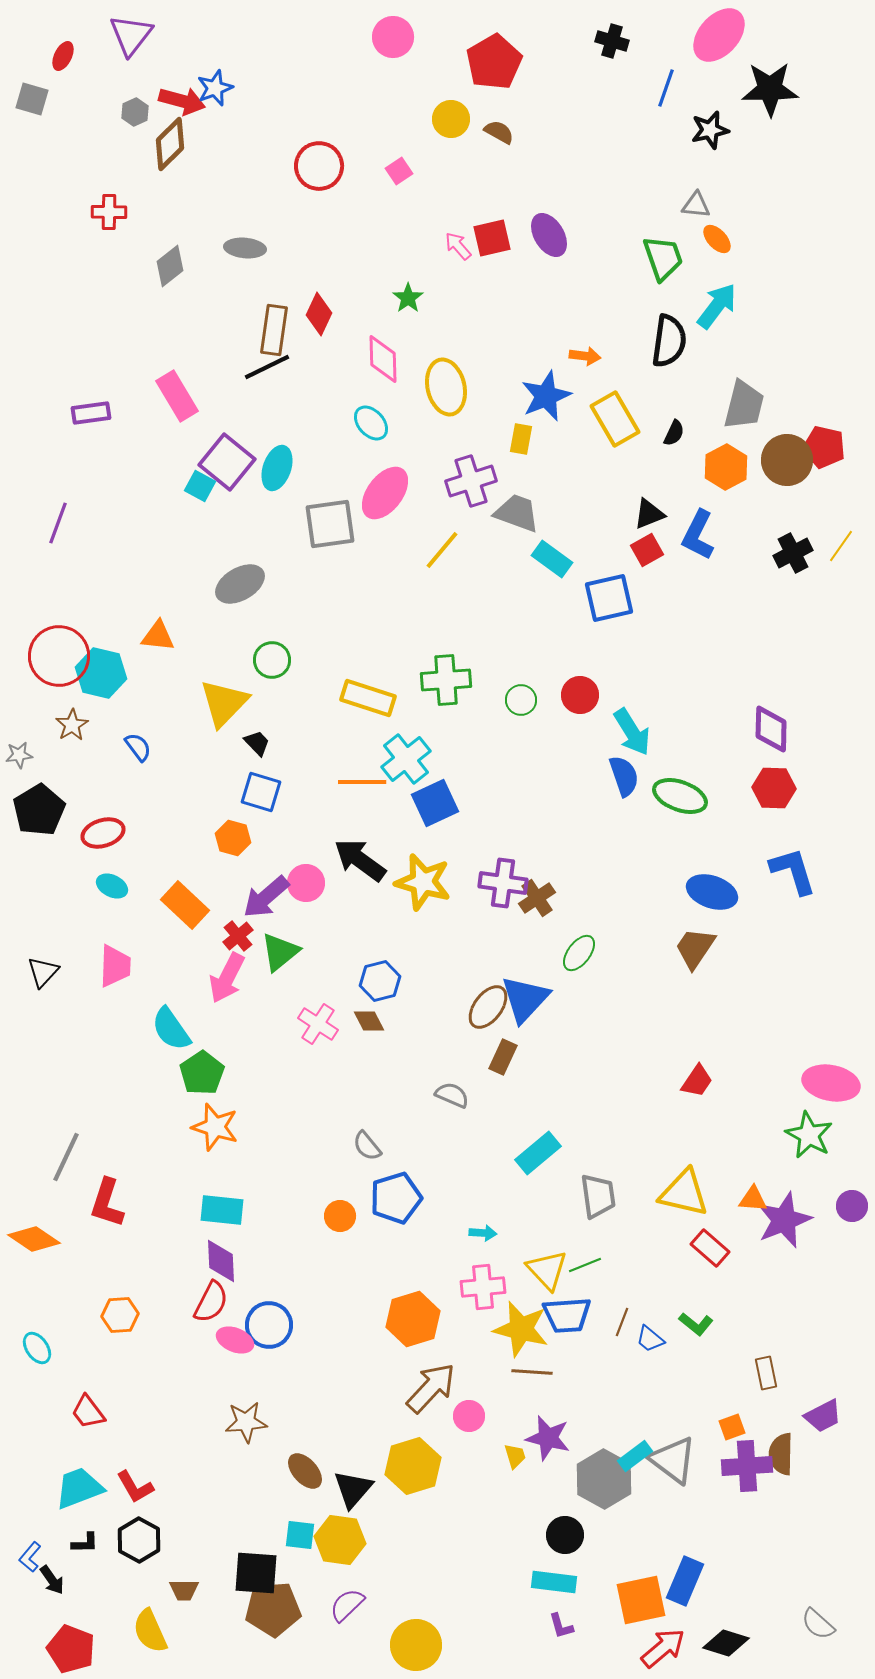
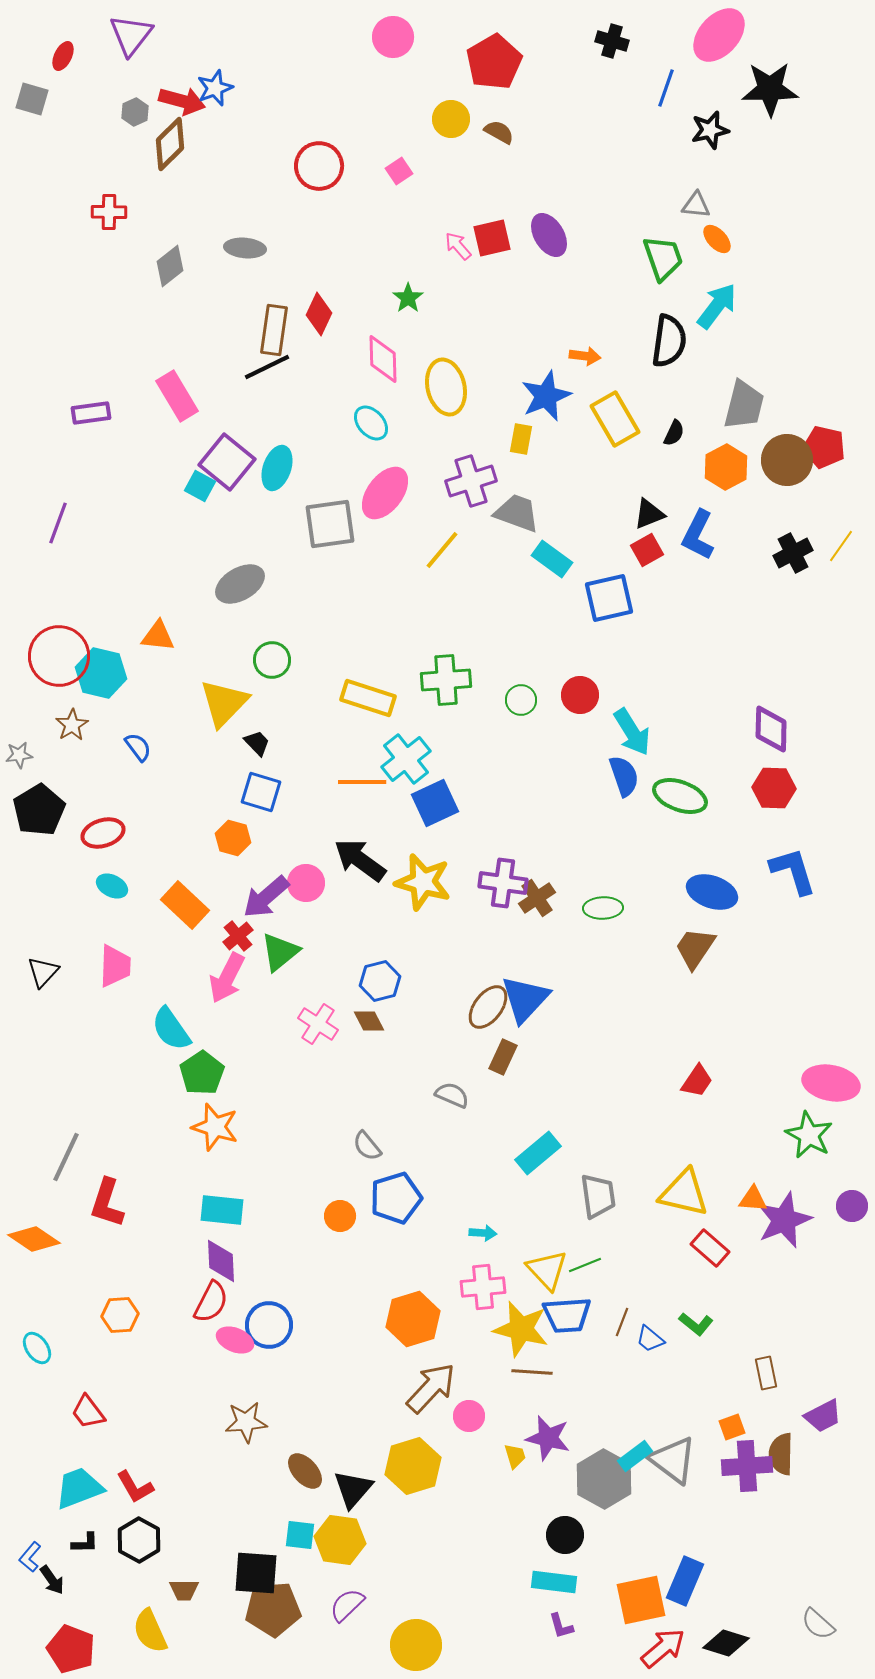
green ellipse at (579, 953): moved 24 px right, 45 px up; rotated 51 degrees clockwise
